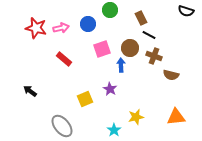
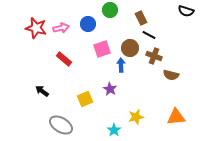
black arrow: moved 12 px right
gray ellipse: moved 1 px left, 1 px up; rotated 20 degrees counterclockwise
